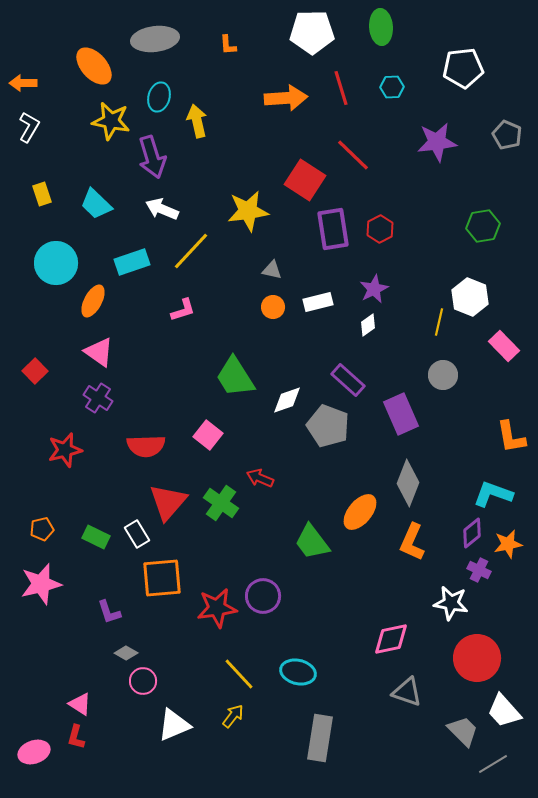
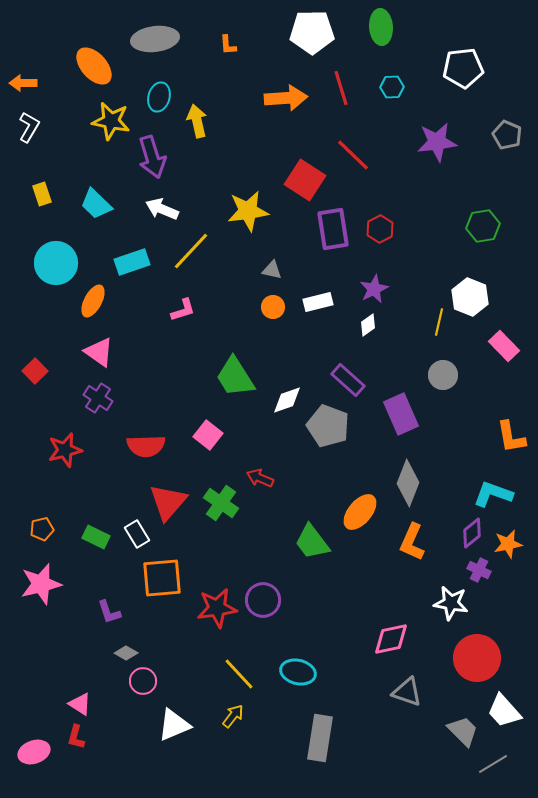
purple circle at (263, 596): moved 4 px down
